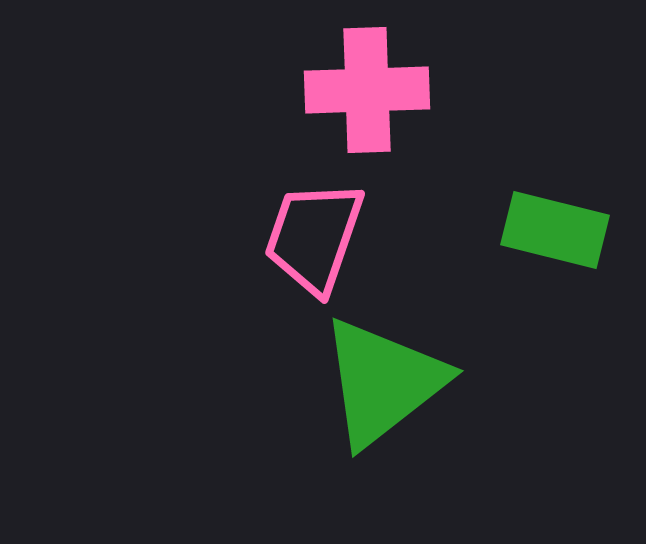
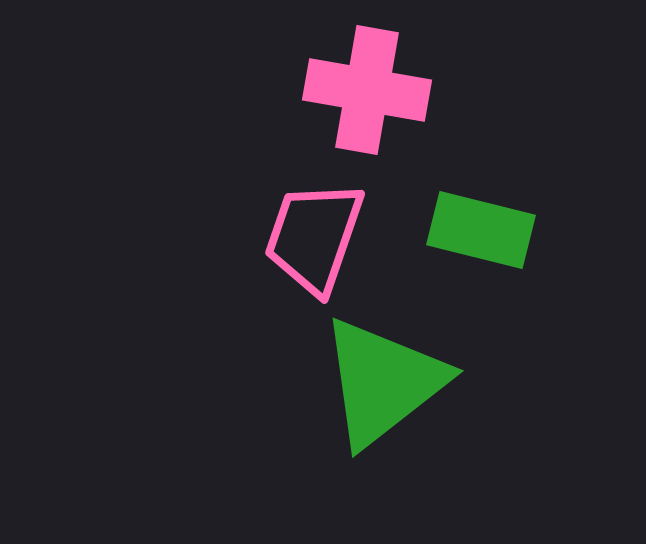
pink cross: rotated 12 degrees clockwise
green rectangle: moved 74 px left
